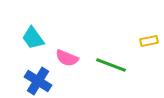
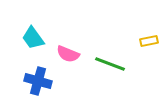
pink semicircle: moved 1 px right, 4 px up
green line: moved 1 px left, 1 px up
blue cross: rotated 16 degrees counterclockwise
